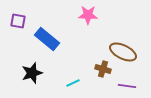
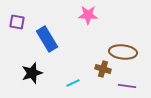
purple square: moved 1 px left, 1 px down
blue rectangle: rotated 20 degrees clockwise
brown ellipse: rotated 20 degrees counterclockwise
